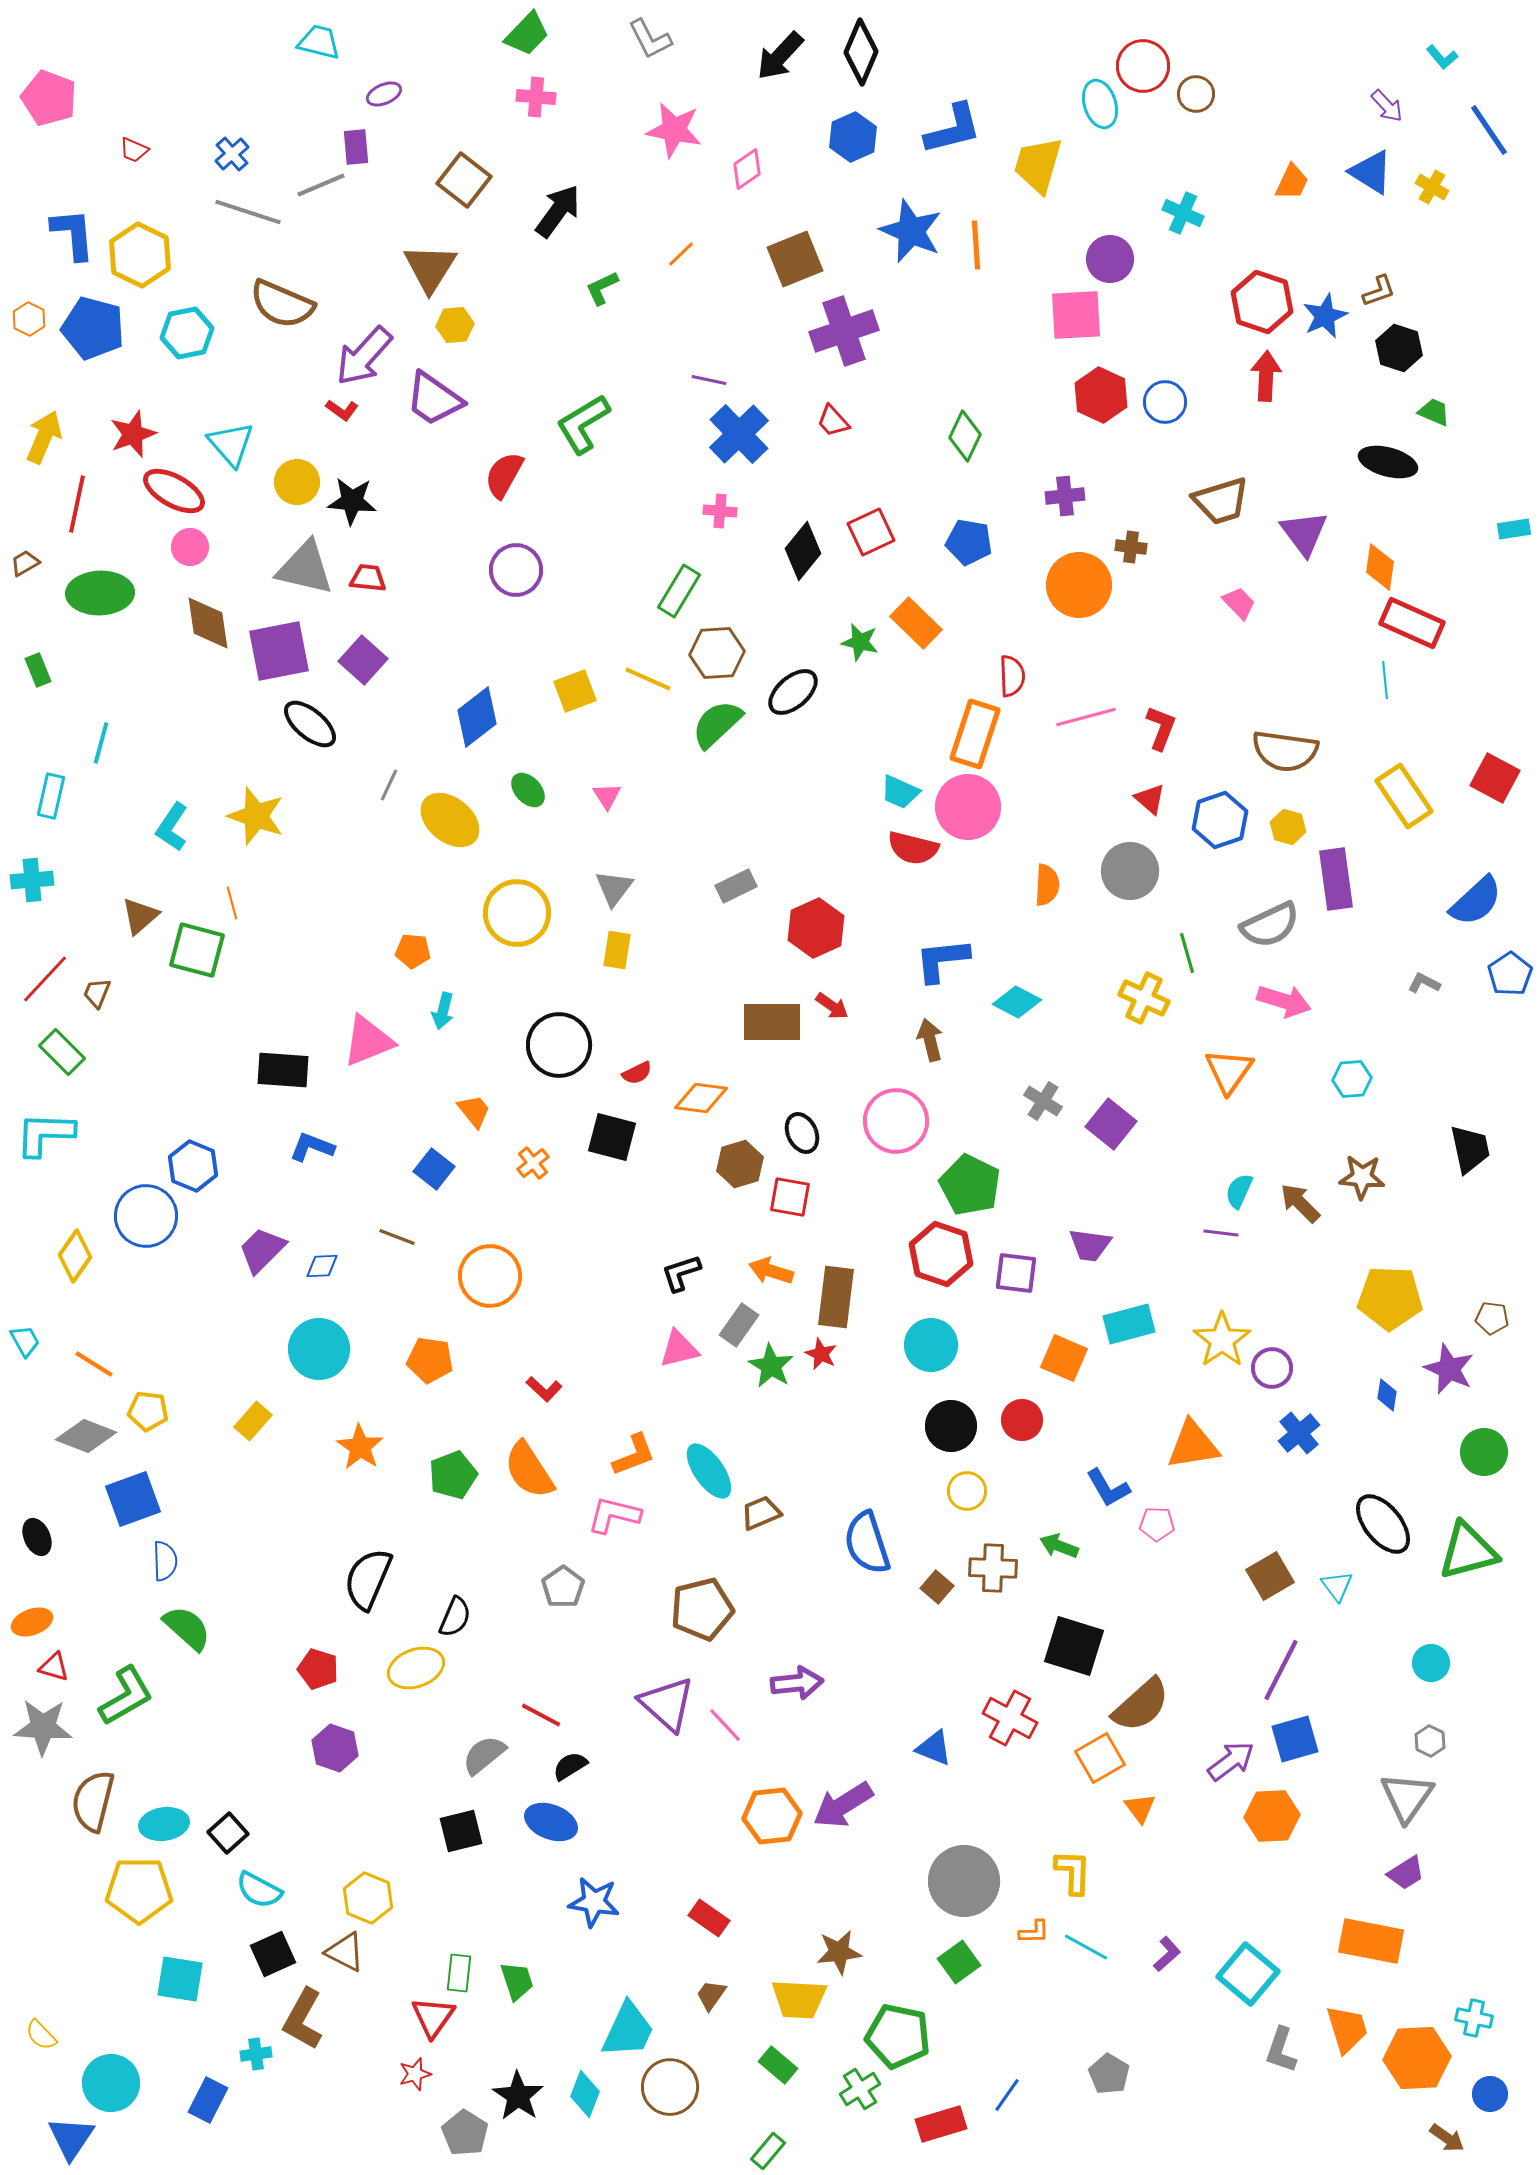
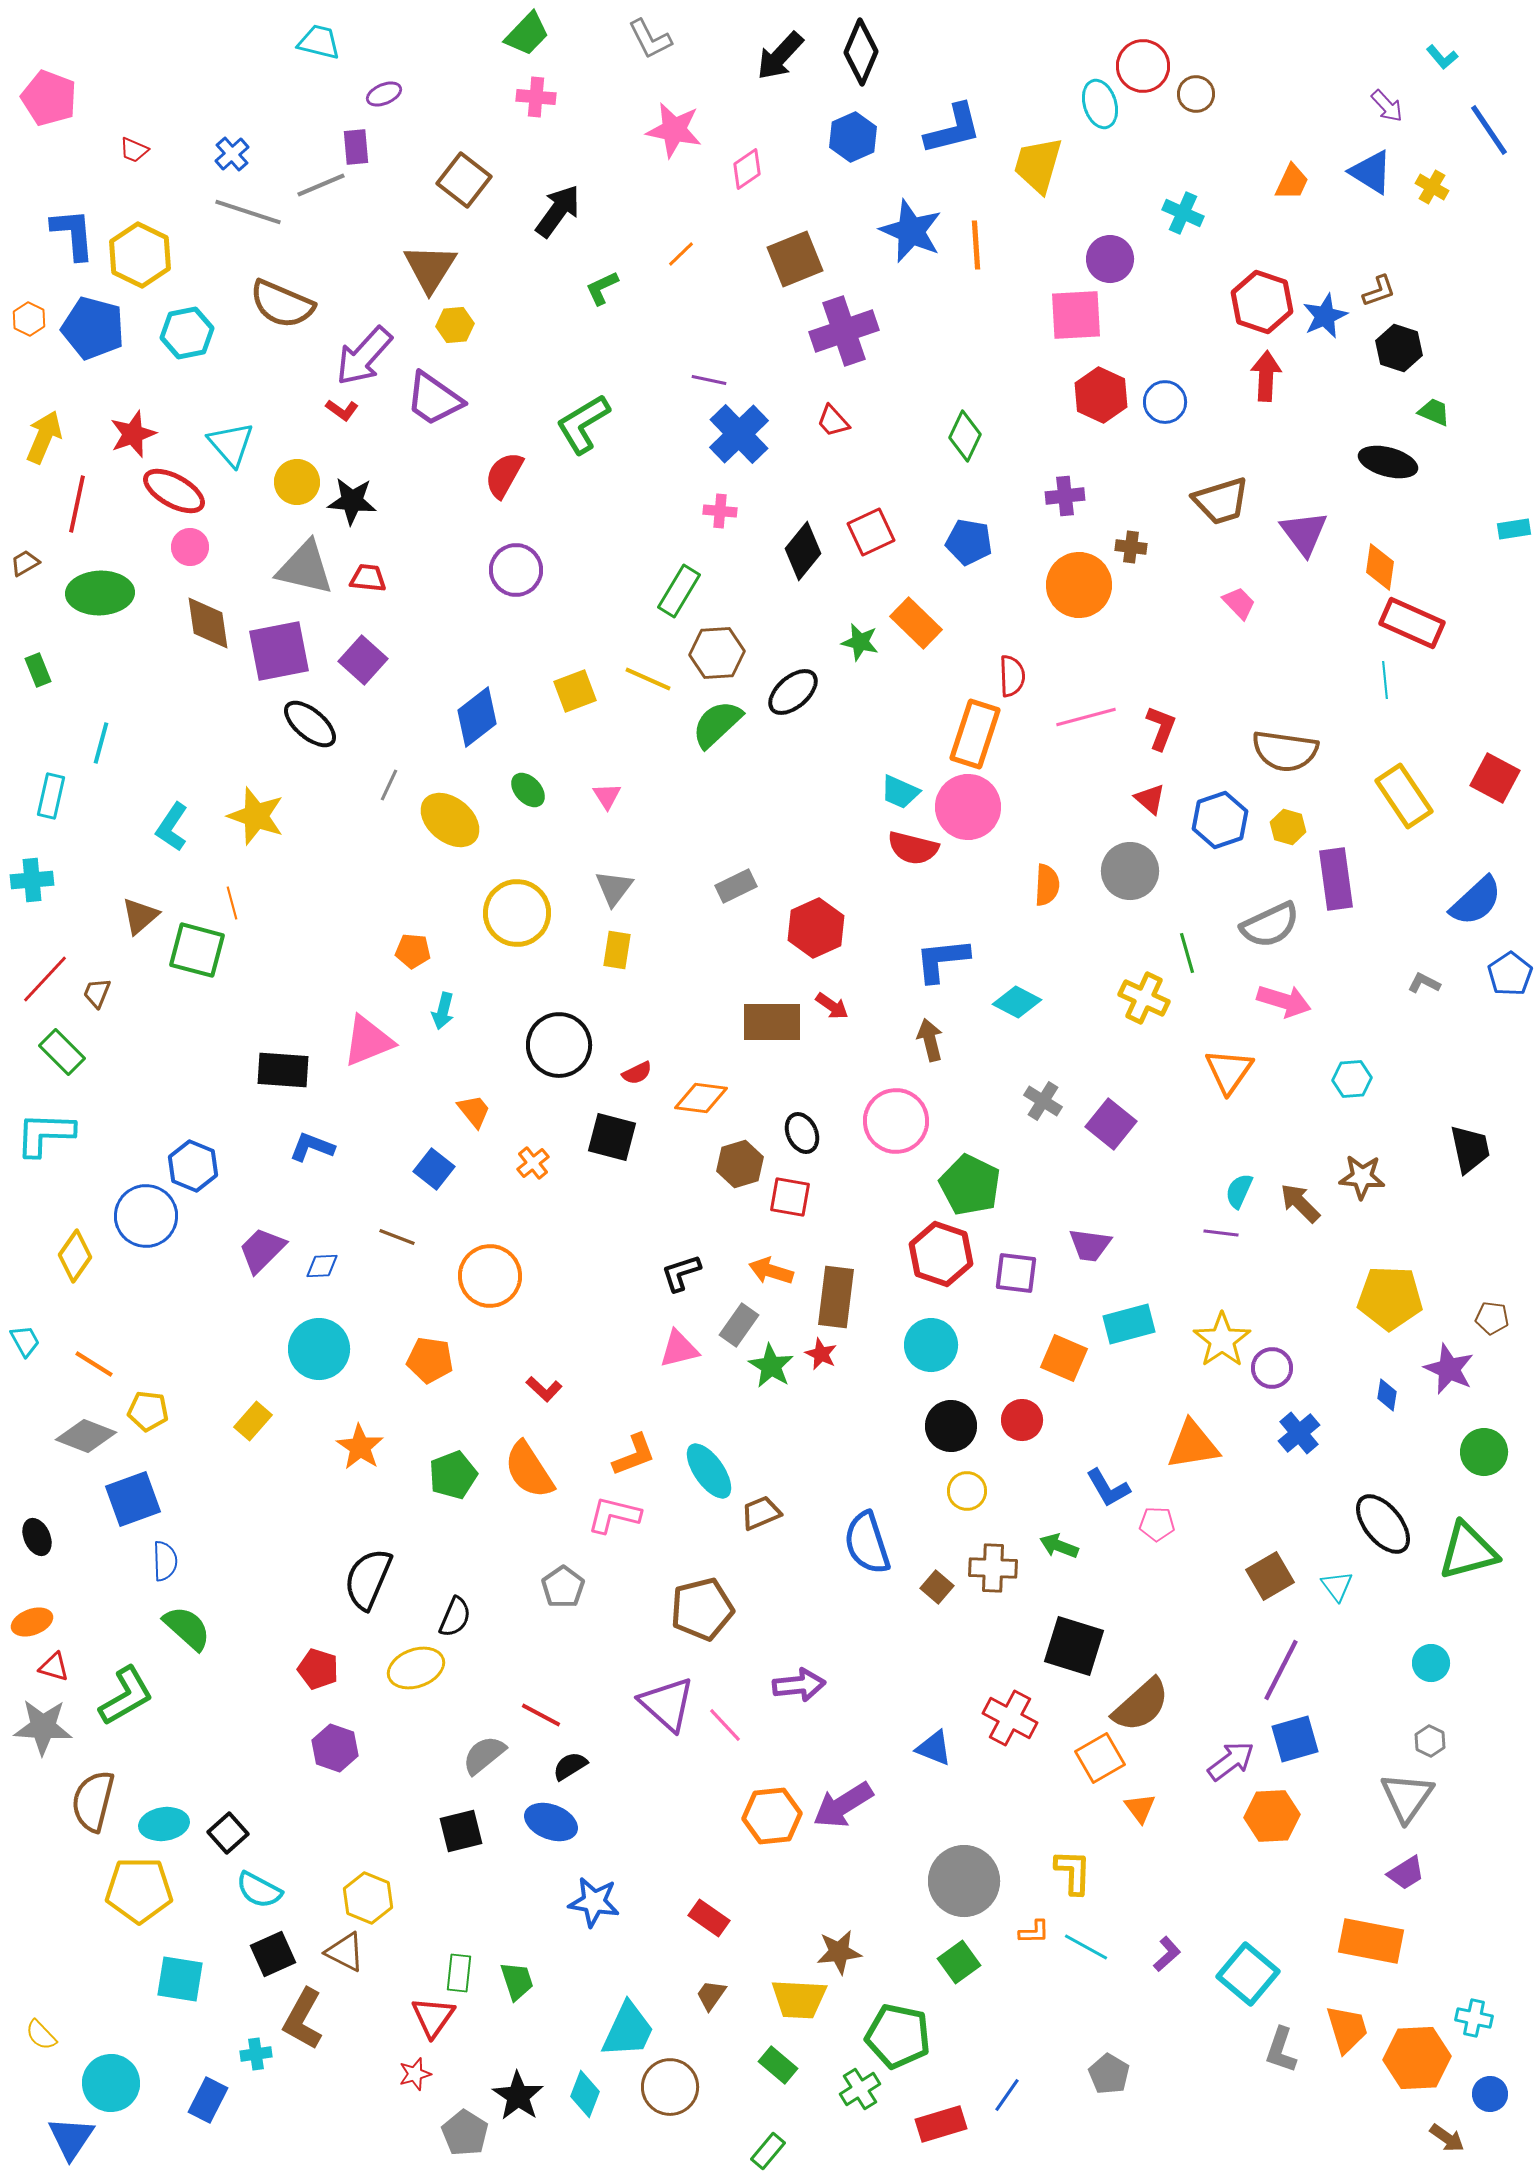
purple arrow at (797, 1683): moved 2 px right, 2 px down
